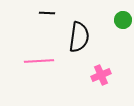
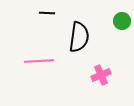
green circle: moved 1 px left, 1 px down
